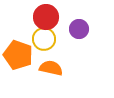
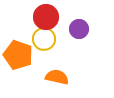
orange semicircle: moved 6 px right, 9 px down
